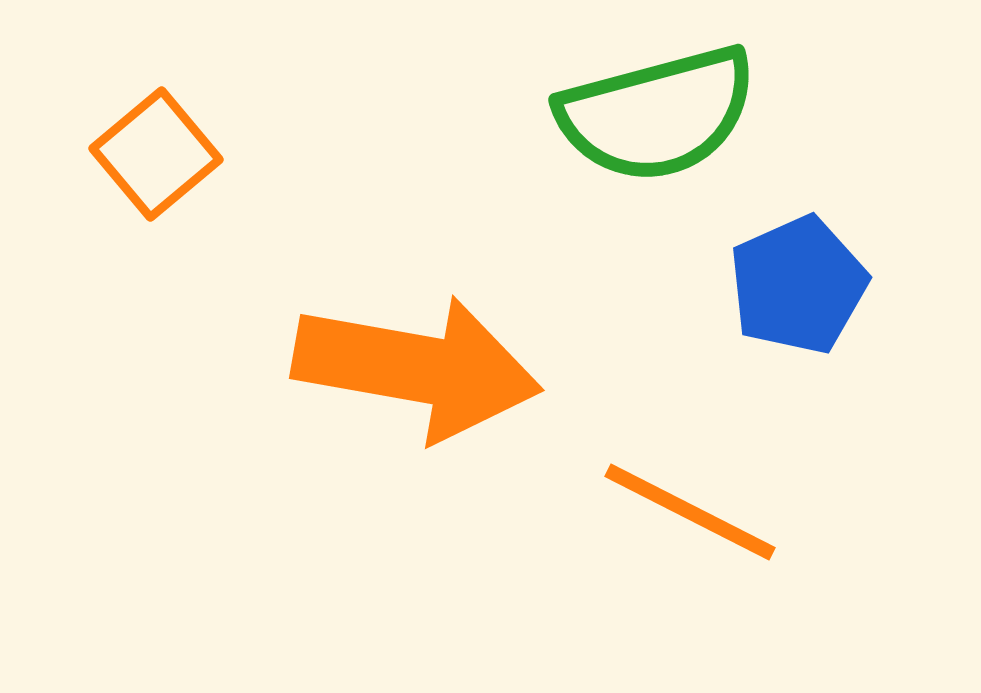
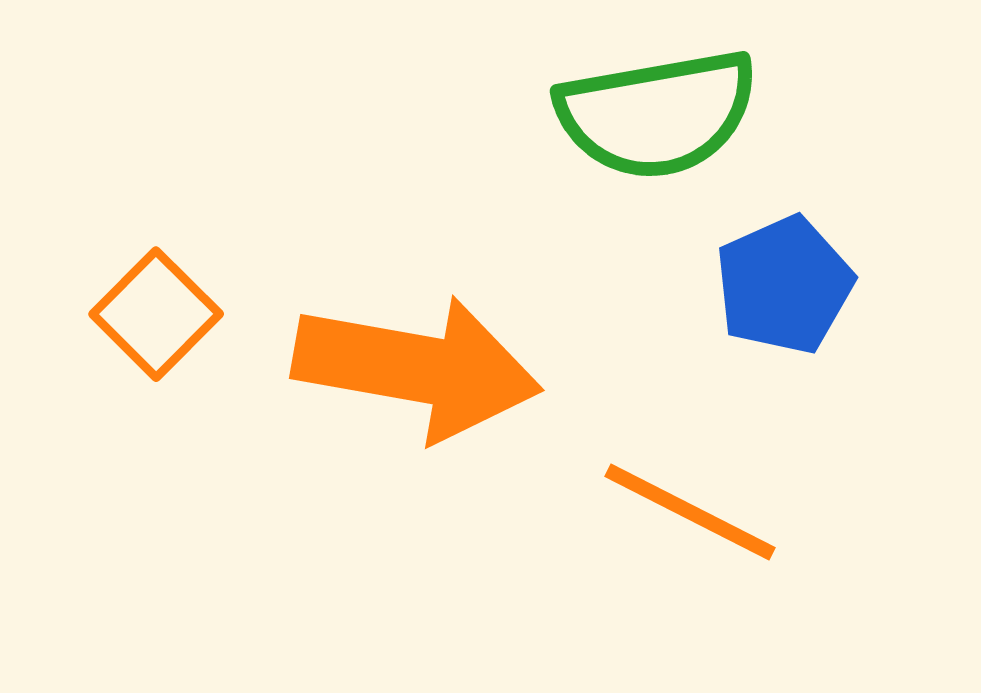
green semicircle: rotated 5 degrees clockwise
orange square: moved 160 px down; rotated 5 degrees counterclockwise
blue pentagon: moved 14 px left
